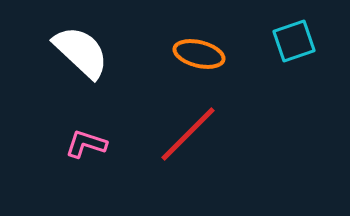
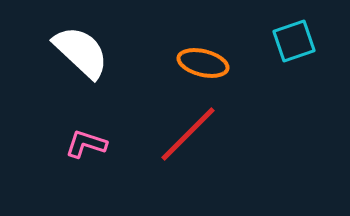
orange ellipse: moved 4 px right, 9 px down
